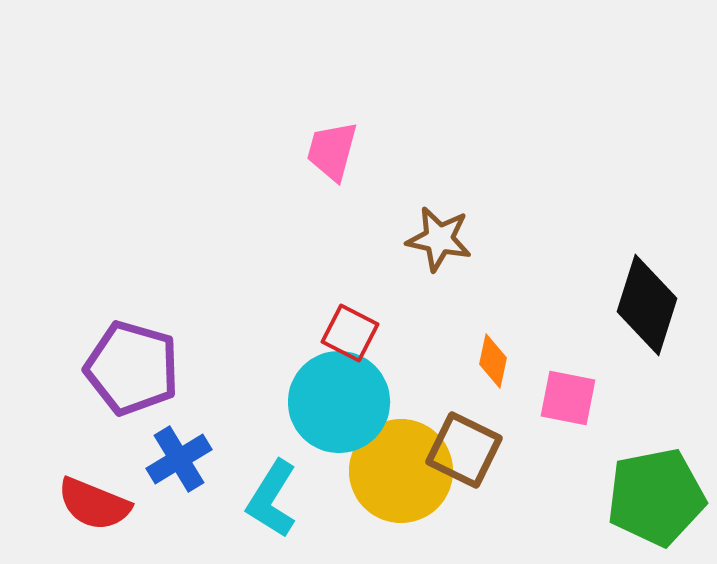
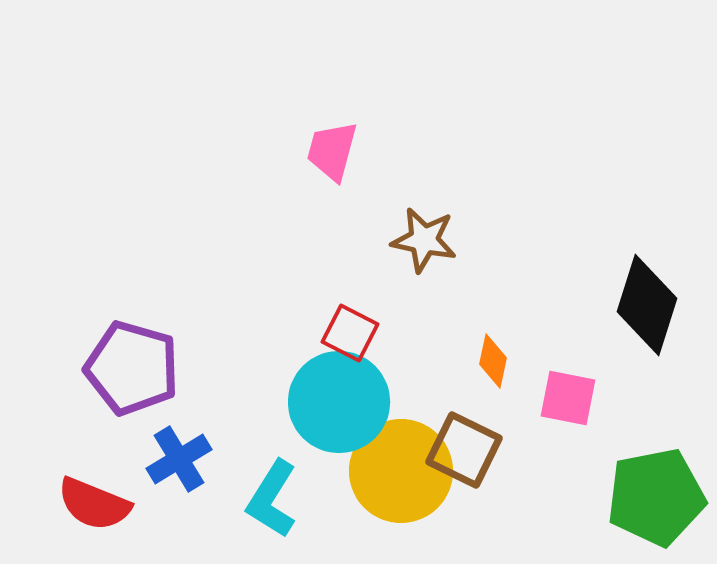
brown star: moved 15 px left, 1 px down
